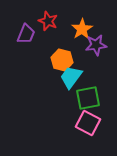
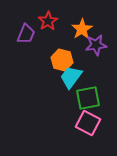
red star: rotated 18 degrees clockwise
